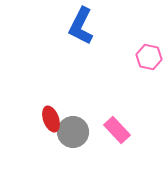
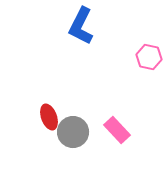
red ellipse: moved 2 px left, 2 px up
